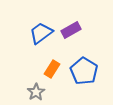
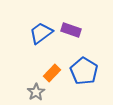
purple rectangle: rotated 48 degrees clockwise
orange rectangle: moved 4 px down; rotated 12 degrees clockwise
